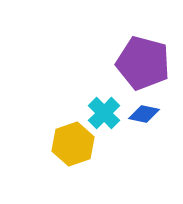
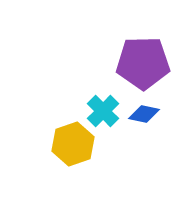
purple pentagon: rotated 16 degrees counterclockwise
cyan cross: moved 1 px left, 2 px up
